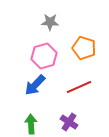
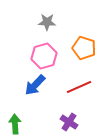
gray star: moved 3 px left
green arrow: moved 16 px left
